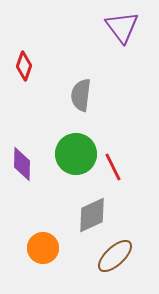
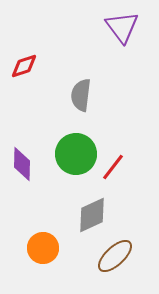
red diamond: rotated 52 degrees clockwise
red line: rotated 64 degrees clockwise
